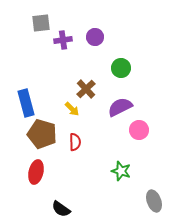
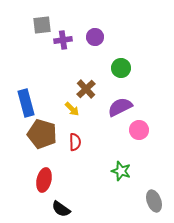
gray square: moved 1 px right, 2 px down
red ellipse: moved 8 px right, 8 px down
